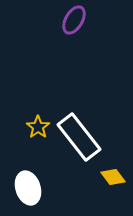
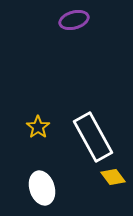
purple ellipse: rotated 44 degrees clockwise
white rectangle: moved 14 px right; rotated 9 degrees clockwise
white ellipse: moved 14 px right
